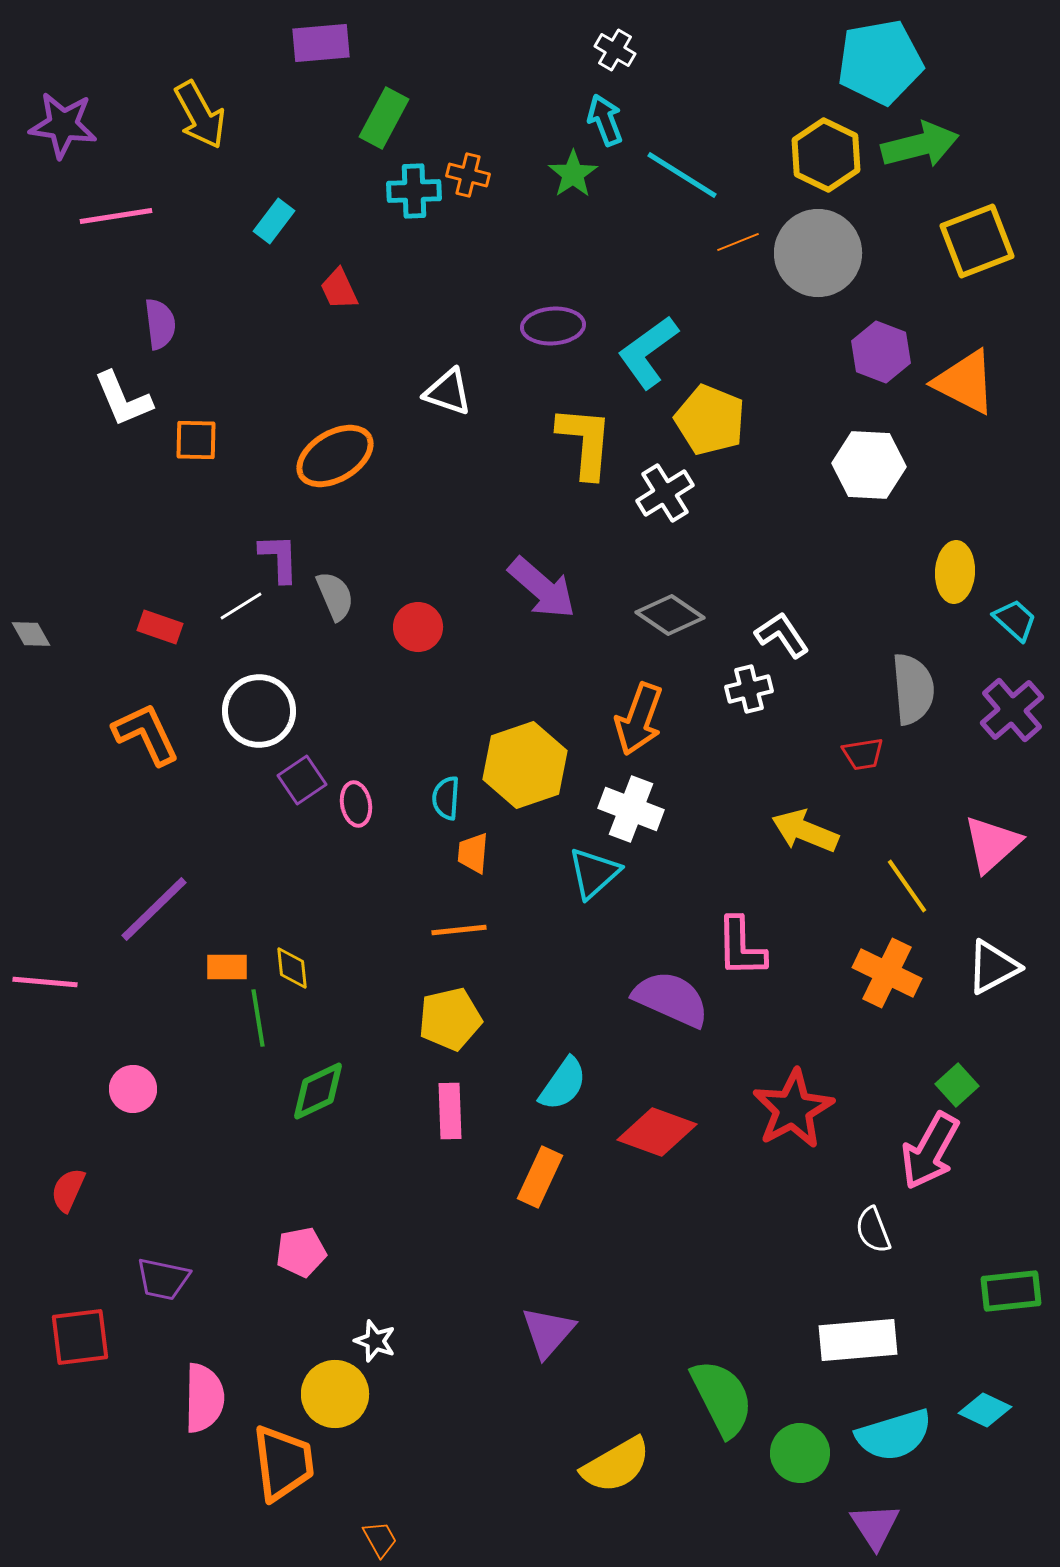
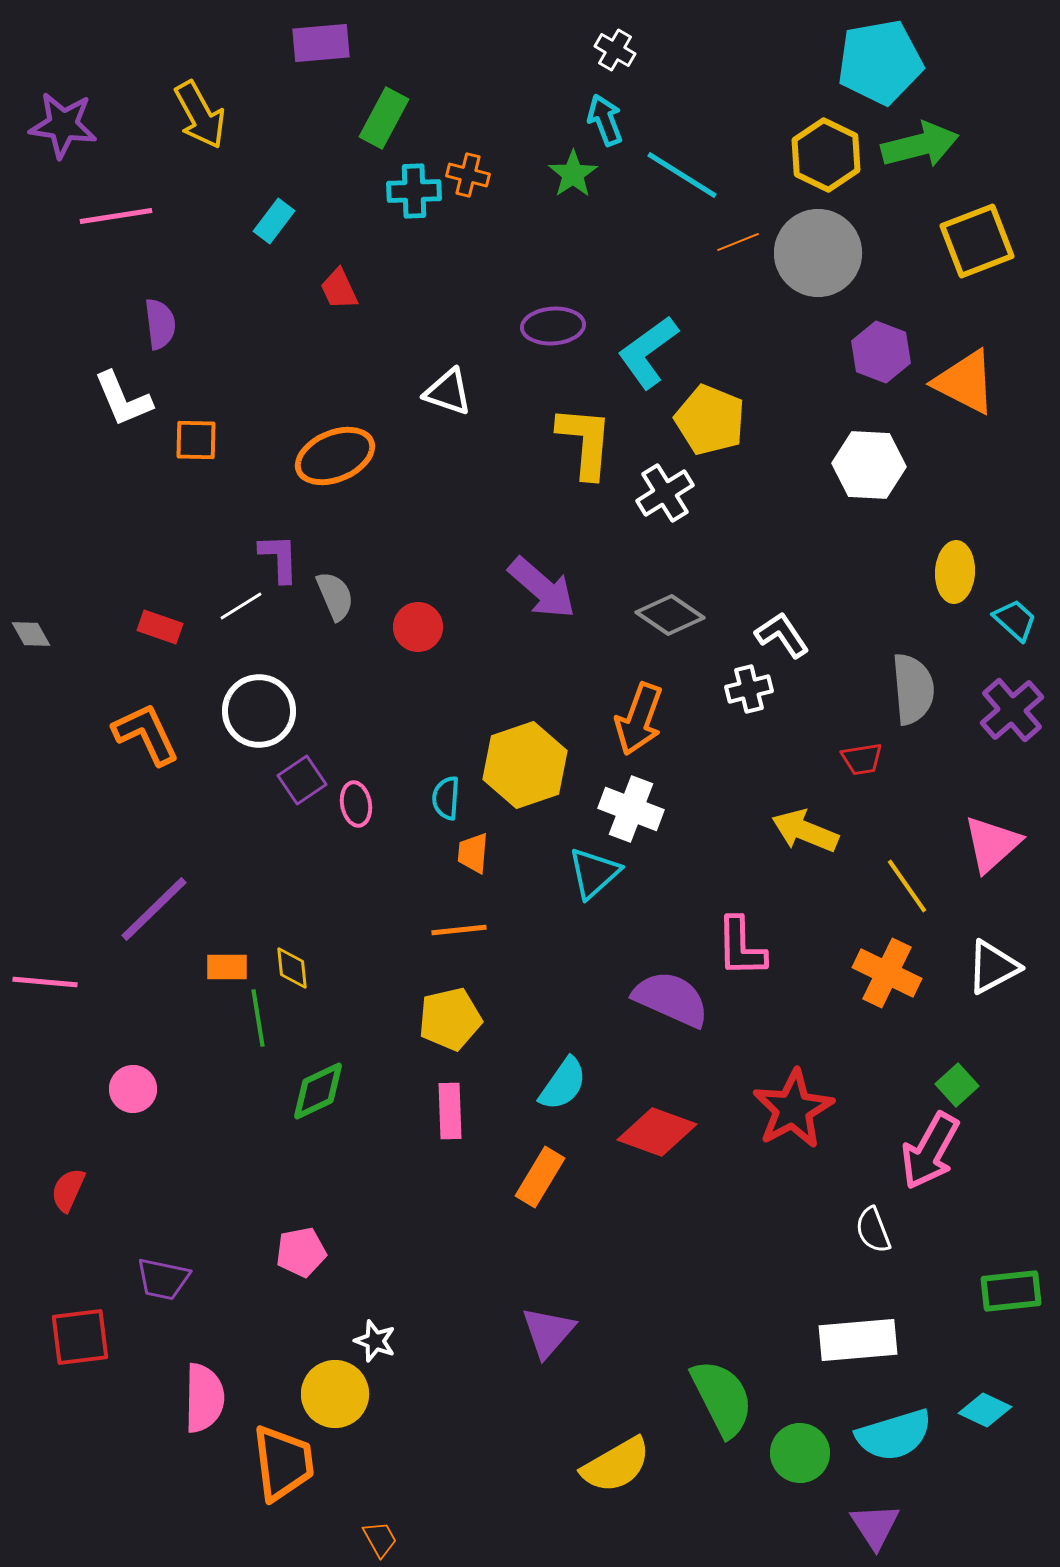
orange ellipse at (335, 456): rotated 8 degrees clockwise
red trapezoid at (863, 754): moved 1 px left, 5 px down
orange rectangle at (540, 1177): rotated 6 degrees clockwise
